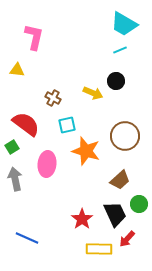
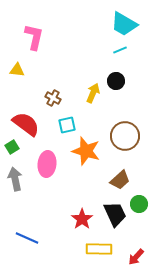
yellow arrow: rotated 90 degrees counterclockwise
red arrow: moved 9 px right, 18 px down
